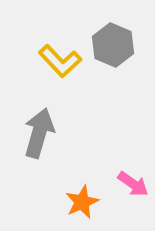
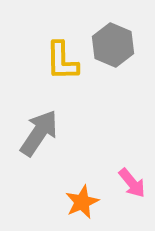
yellow L-shape: moved 2 px right; rotated 42 degrees clockwise
gray arrow: rotated 18 degrees clockwise
pink arrow: moved 1 px left, 1 px up; rotated 16 degrees clockwise
